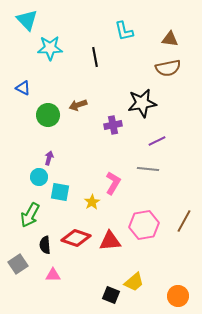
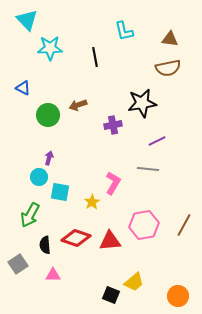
brown line: moved 4 px down
